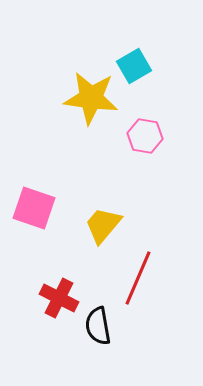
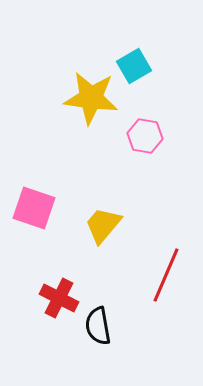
red line: moved 28 px right, 3 px up
